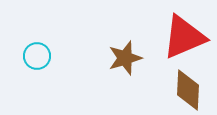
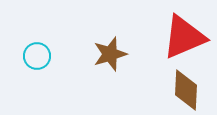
brown star: moved 15 px left, 4 px up
brown diamond: moved 2 px left
